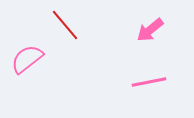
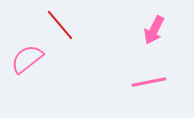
red line: moved 5 px left
pink arrow: moved 4 px right; rotated 24 degrees counterclockwise
